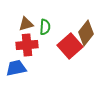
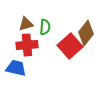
blue trapezoid: rotated 25 degrees clockwise
